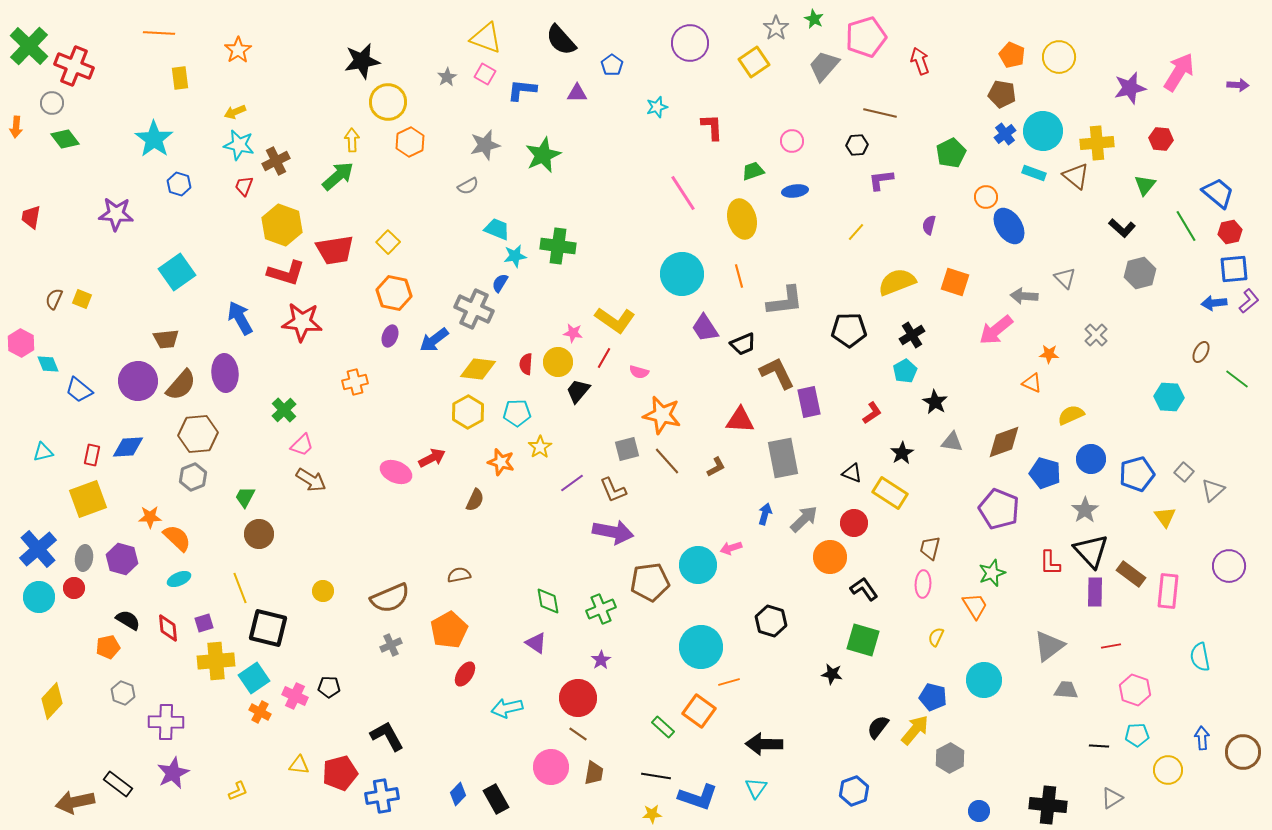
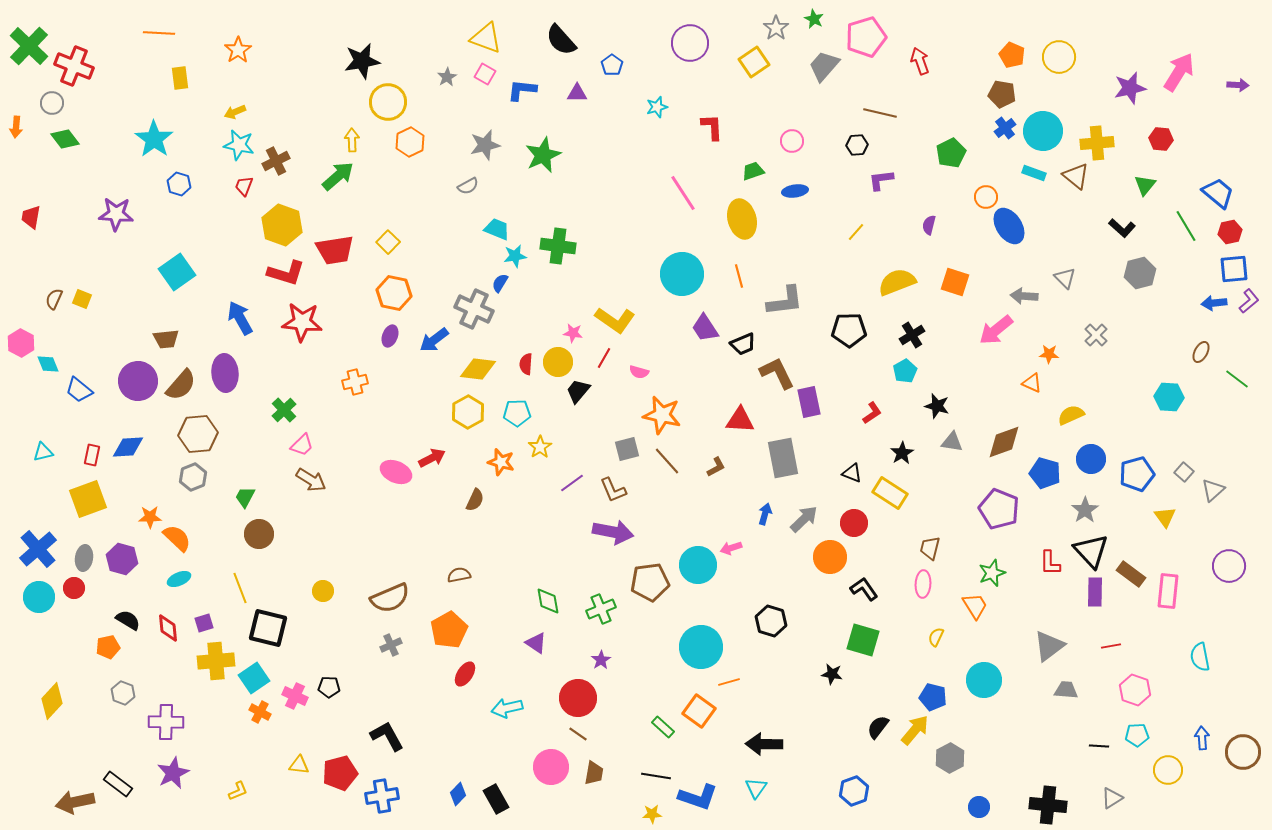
blue cross at (1005, 134): moved 6 px up
black star at (935, 402): moved 2 px right, 4 px down; rotated 15 degrees counterclockwise
blue circle at (979, 811): moved 4 px up
